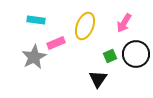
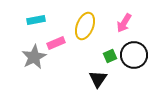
cyan rectangle: rotated 18 degrees counterclockwise
black circle: moved 2 px left, 1 px down
